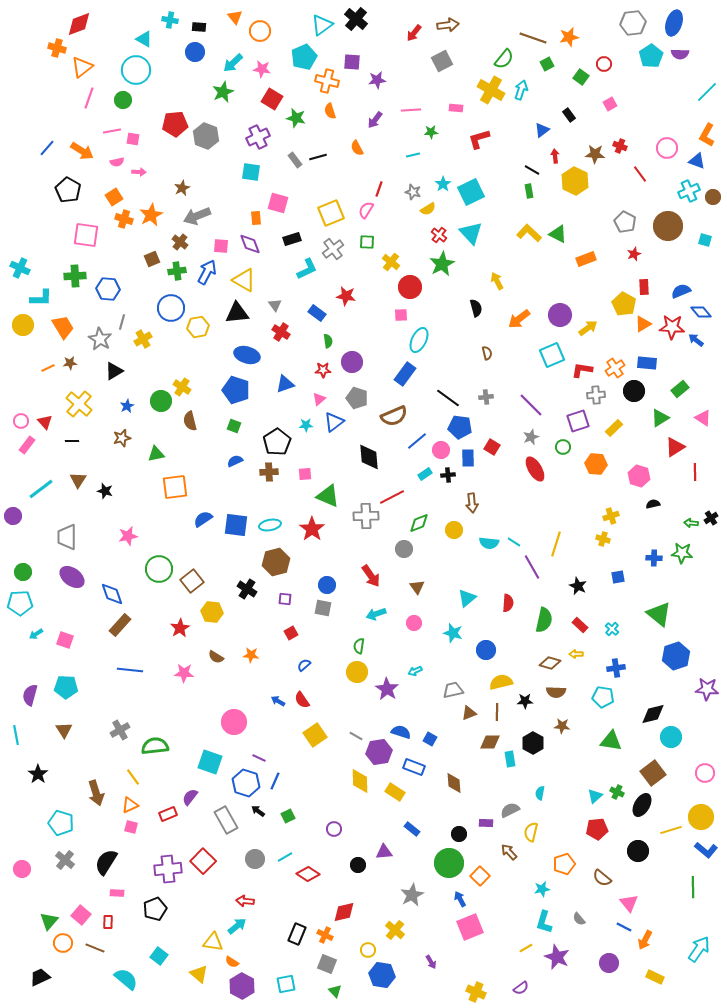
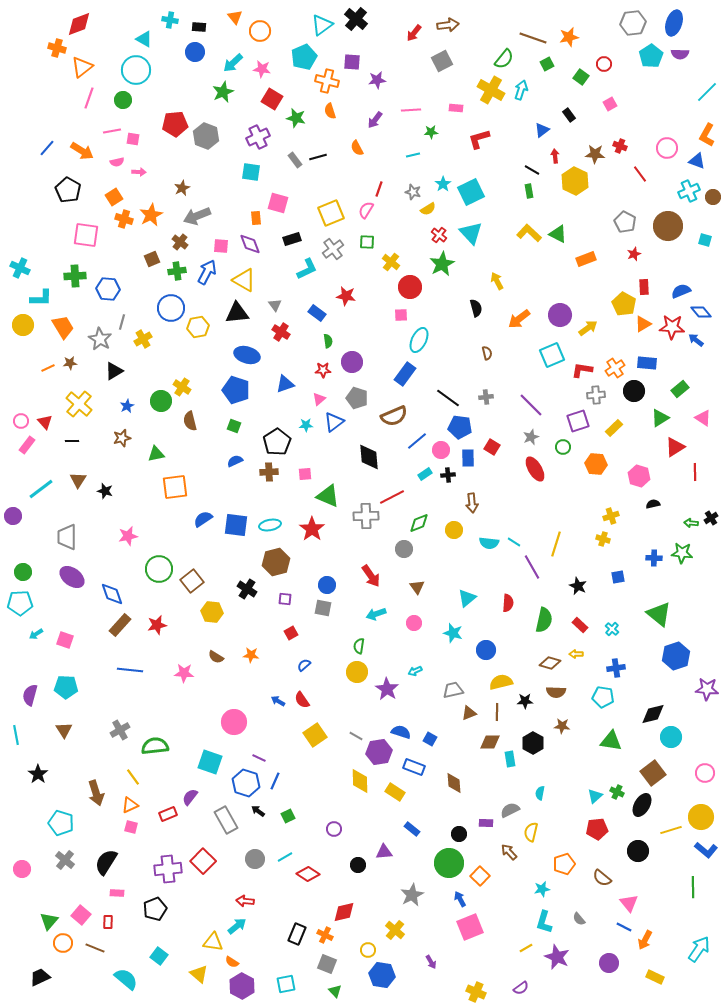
red star at (180, 628): moved 23 px left, 3 px up; rotated 18 degrees clockwise
